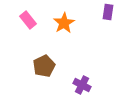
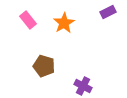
purple rectangle: rotated 56 degrees clockwise
brown pentagon: rotated 30 degrees counterclockwise
purple cross: moved 1 px right, 1 px down
